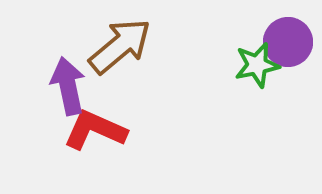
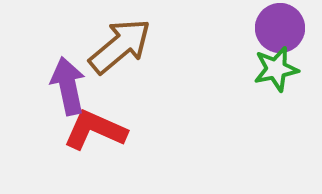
purple circle: moved 8 px left, 14 px up
green star: moved 19 px right, 4 px down
